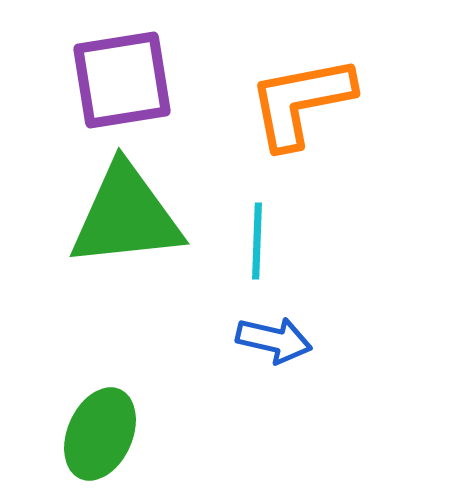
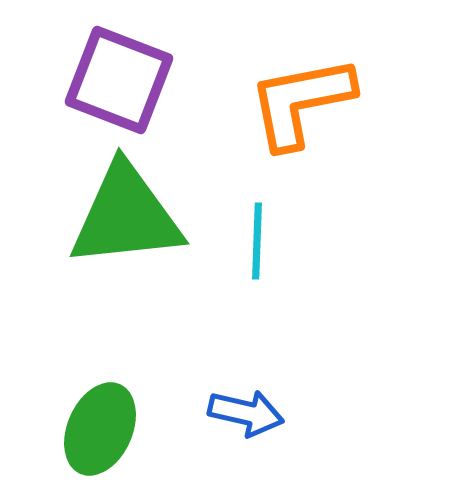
purple square: moved 3 px left; rotated 30 degrees clockwise
blue arrow: moved 28 px left, 73 px down
green ellipse: moved 5 px up
